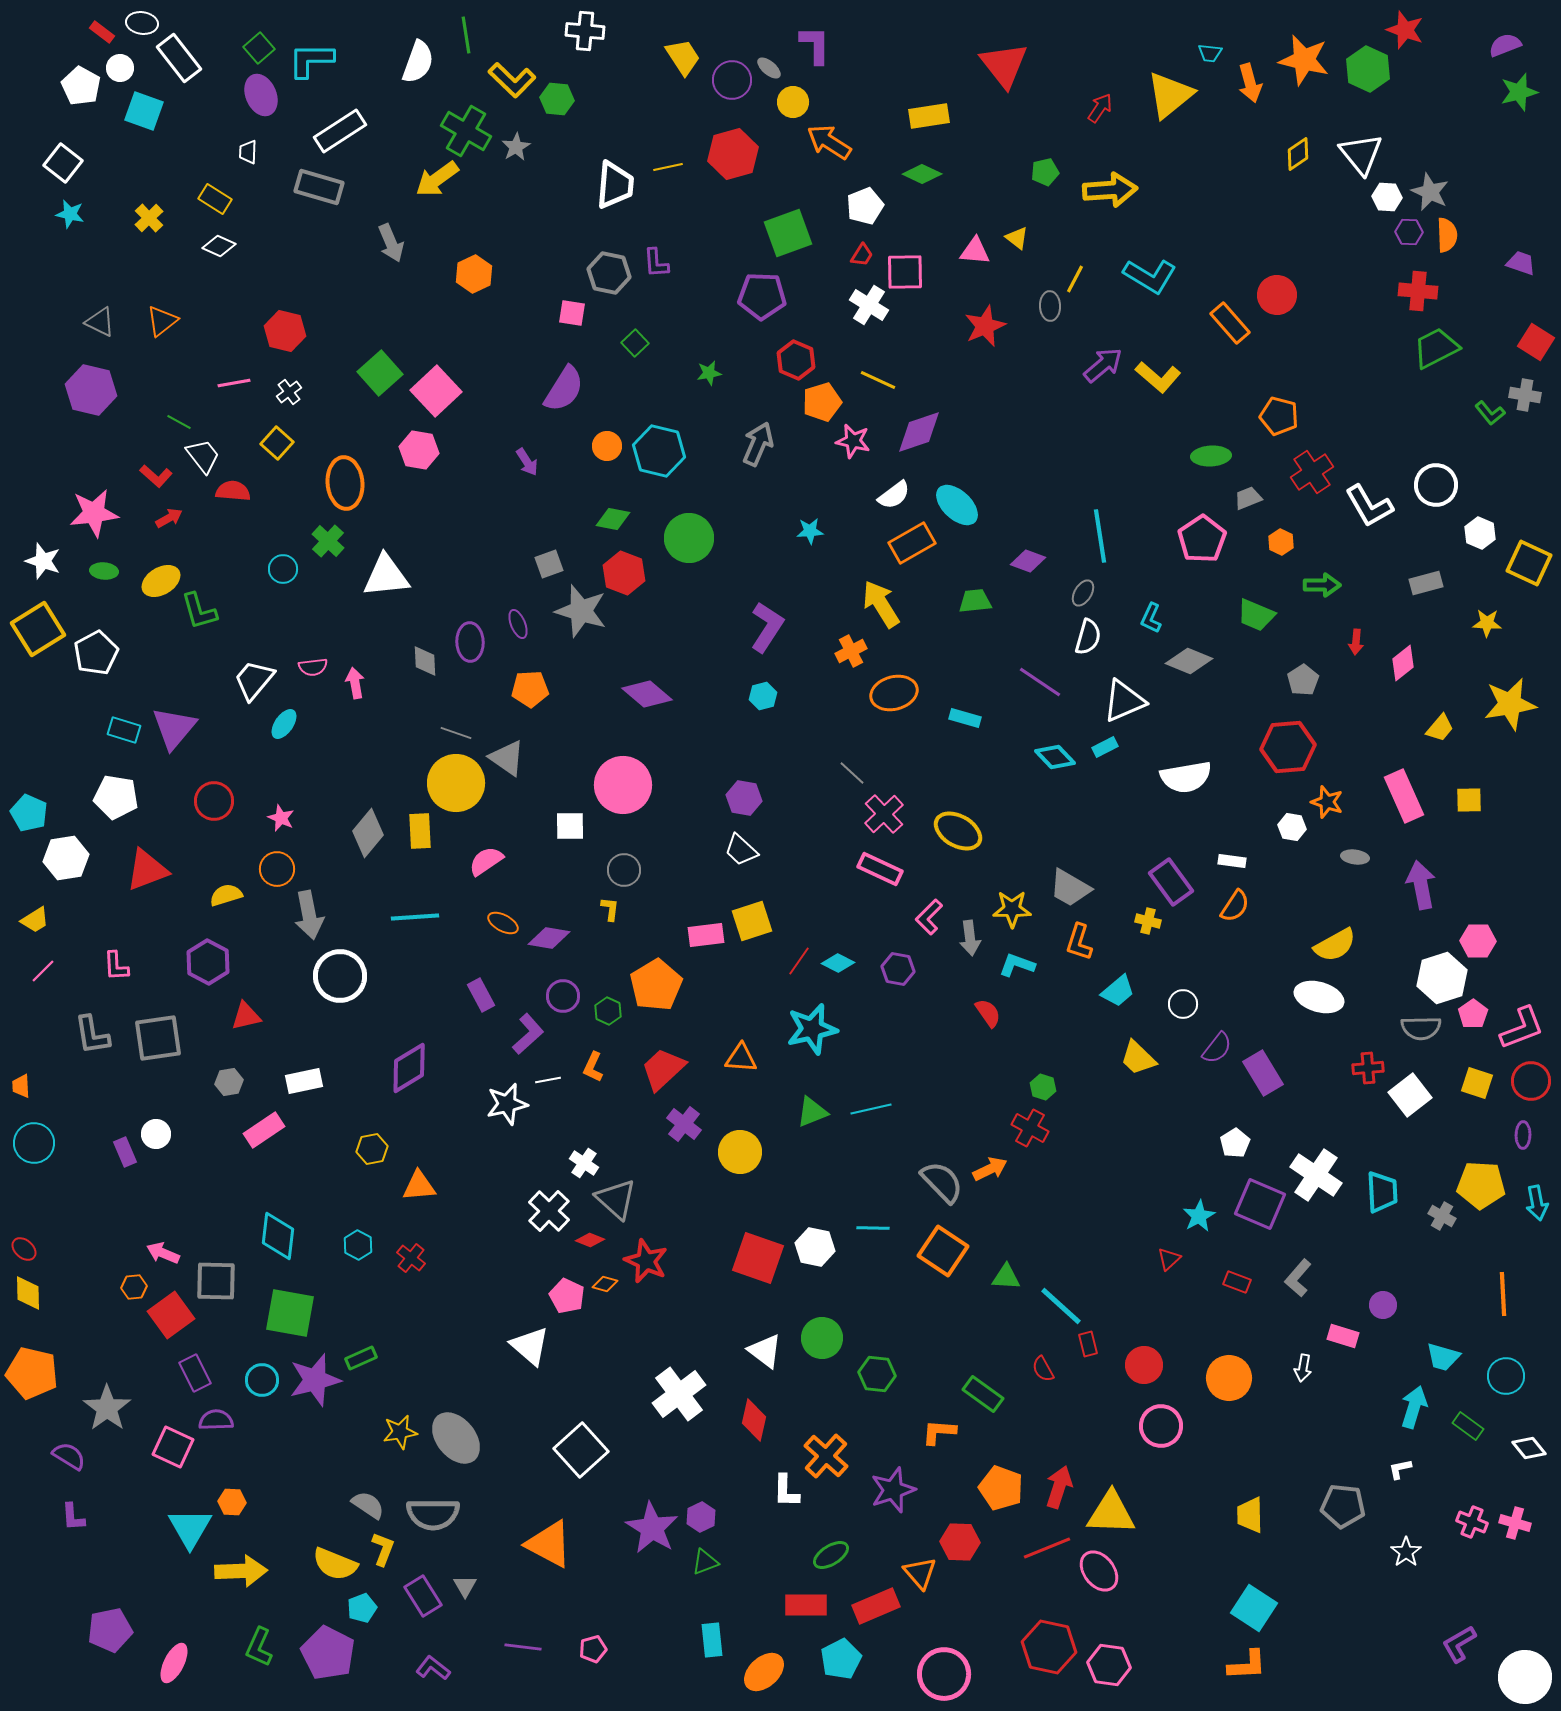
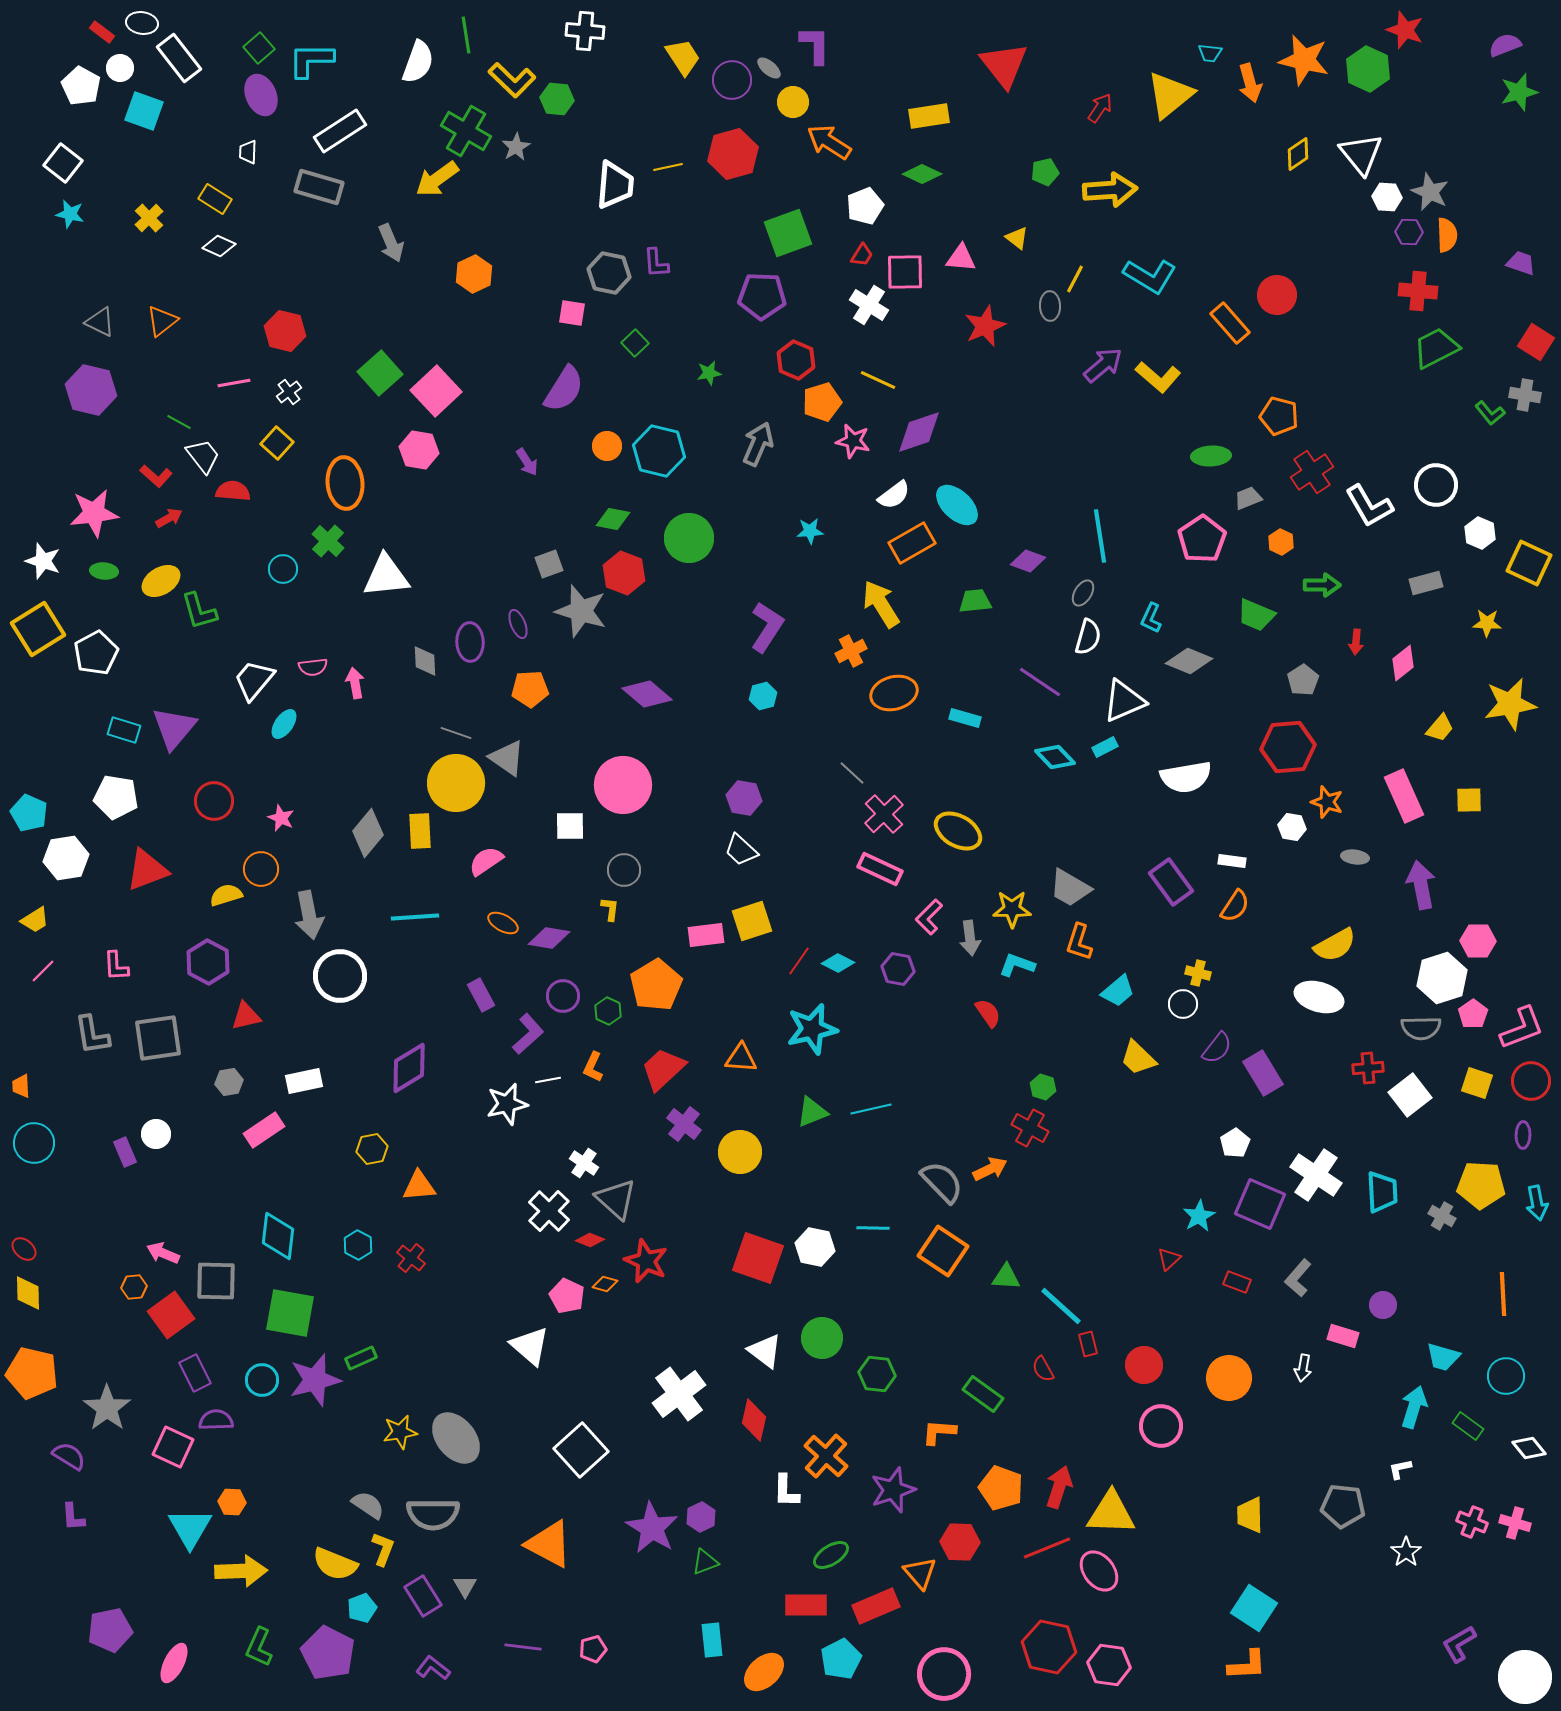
pink triangle at (975, 251): moved 14 px left, 7 px down
orange circle at (277, 869): moved 16 px left
yellow cross at (1148, 921): moved 50 px right, 52 px down
